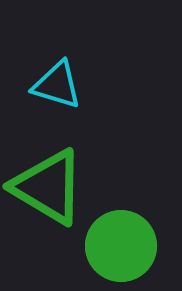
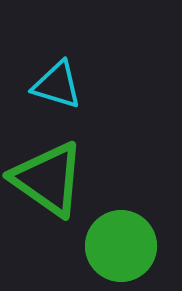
green triangle: moved 8 px up; rotated 4 degrees clockwise
